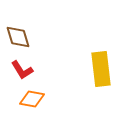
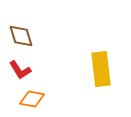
brown diamond: moved 3 px right, 1 px up
red L-shape: moved 2 px left
